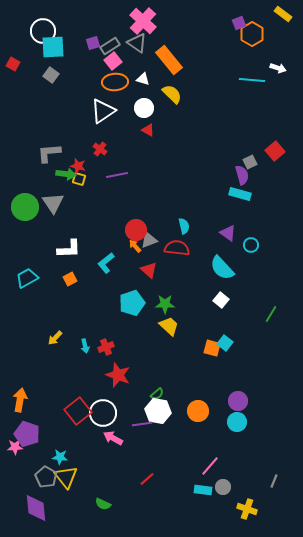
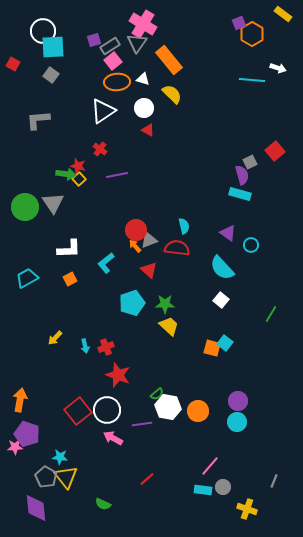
pink cross at (143, 21): moved 3 px down; rotated 12 degrees counterclockwise
purple square at (93, 43): moved 1 px right, 3 px up
gray triangle at (137, 43): rotated 30 degrees clockwise
orange ellipse at (115, 82): moved 2 px right
gray L-shape at (49, 153): moved 11 px left, 33 px up
yellow square at (79, 179): rotated 32 degrees clockwise
white hexagon at (158, 411): moved 10 px right, 4 px up
white circle at (103, 413): moved 4 px right, 3 px up
